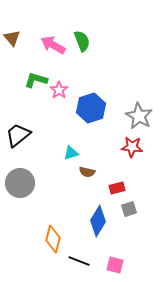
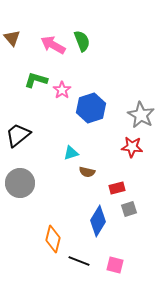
pink star: moved 3 px right
gray star: moved 2 px right, 1 px up
